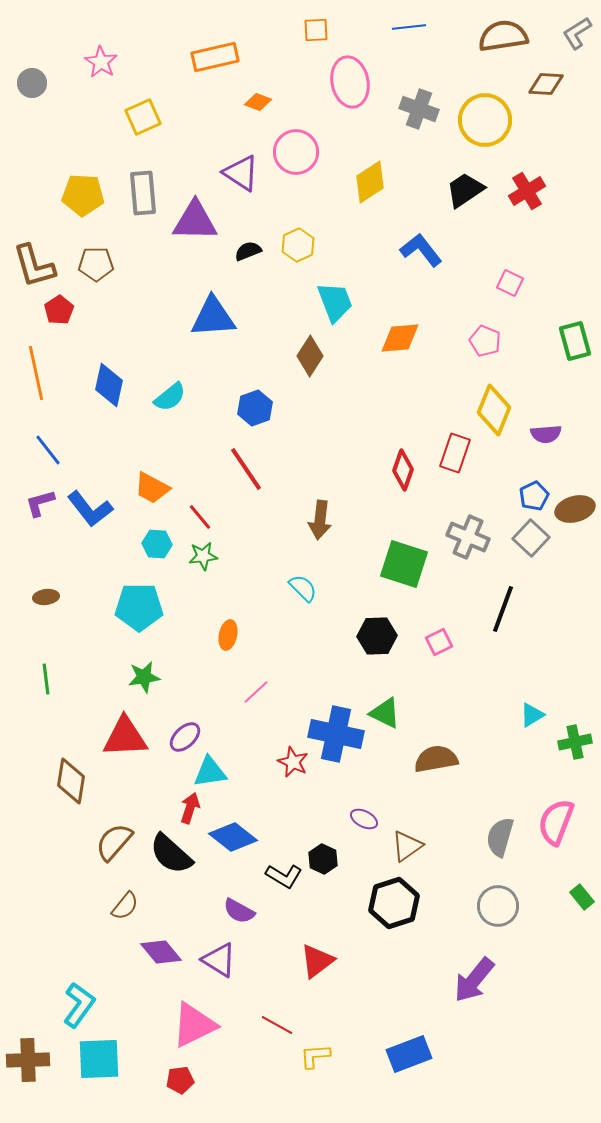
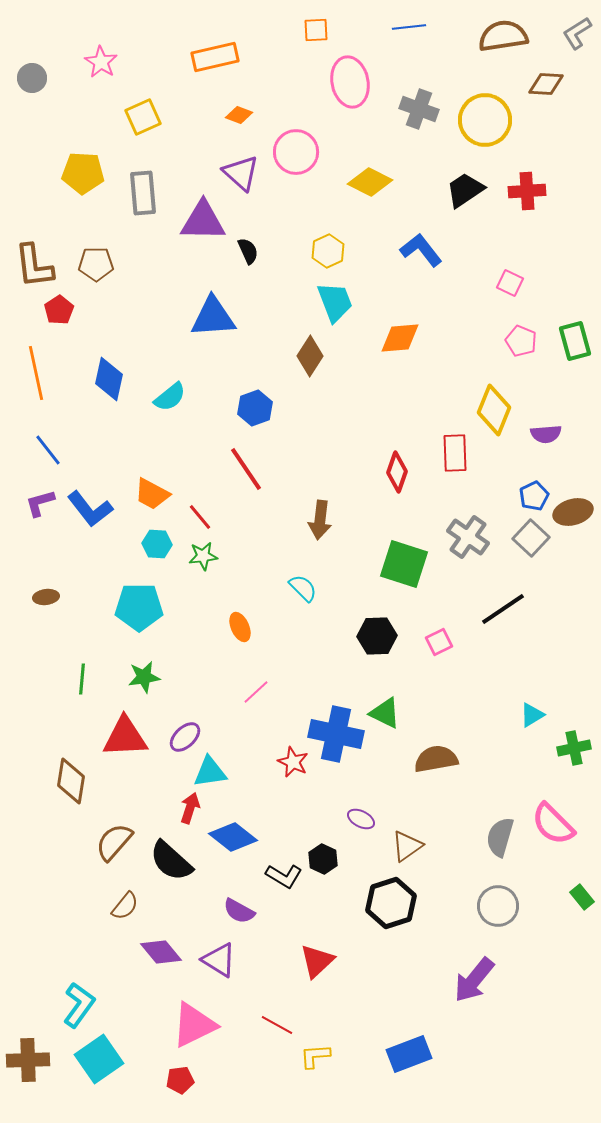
gray circle at (32, 83): moved 5 px up
orange diamond at (258, 102): moved 19 px left, 13 px down
purple triangle at (241, 173): rotated 9 degrees clockwise
yellow diamond at (370, 182): rotated 60 degrees clockwise
red cross at (527, 191): rotated 27 degrees clockwise
yellow pentagon at (83, 195): moved 22 px up
purple triangle at (195, 221): moved 8 px right
yellow hexagon at (298, 245): moved 30 px right, 6 px down
black semicircle at (248, 251): rotated 88 degrees clockwise
brown L-shape at (34, 266): rotated 9 degrees clockwise
pink pentagon at (485, 341): moved 36 px right
blue diamond at (109, 385): moved 6 px up
red rectangle at (455, 453): rotated 21 degrees counterclockwise
red diamond at (403, 470): moved 6 px left, 2 px down
orange trapezoid at (152, 488): moved 6 px down
brown ellipse at (575, 509): moved 2 px left, 3 px down
gray cross at (468, 537): rotated 12 degrees clockwise
black line at (503, 609): rotated 36 degrees clockwise
orange ellipse at (228, 635): moved 12 px right, 8 px up; rotated 36 degrees counterclockwise
green line at (46, 679): moved 36 px right; rotated 12 degrees clockwise
green cross at (575, 742): moved 1 px left, 6 px down
purple ellipse at (364, 819): moved 3 px left
pink semicircle at (556, 822): moved 3 px left, 2 px down; rotated 66 degrees counterclockwise
black semicircle at (171, 854): moved 7 px down
black hexagon at (394, 903): moved 3 px left
red triangle at (317, 961): rotated 6 degrees counterclockwise
cyan square at (99, 1059): rotated 33 degrees counterclockwise
